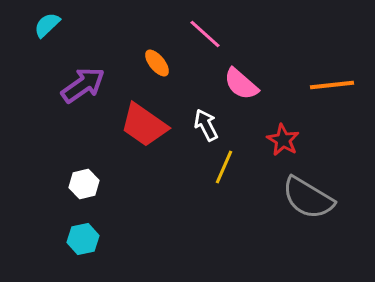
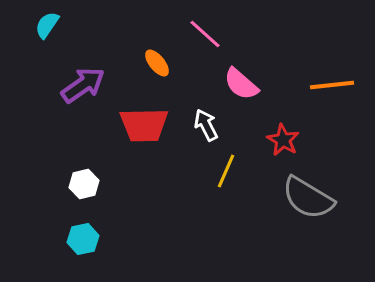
cyan semicircle: rotated 12 degrees counterclockwise
red trapezoid: rotated 36 degrees counterclockwise
yellow line: moved 2 px right, 4 px down
